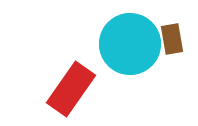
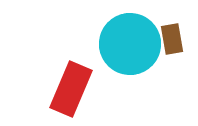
red rectangle: rotated 12 degrees counterclockwise
